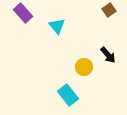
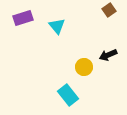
purple rectangle: moved 5 px down; rotated 66 degrees counterclockwise
black arrow: rotated 108 degrees clockwise
